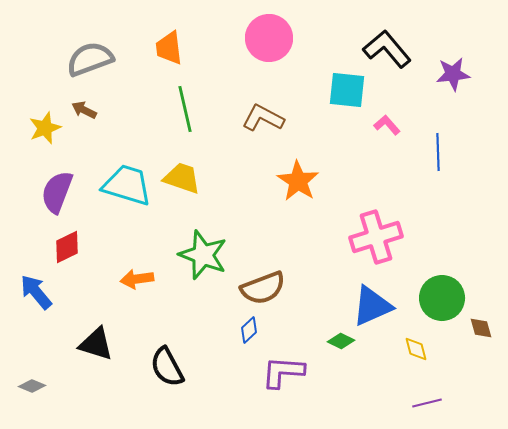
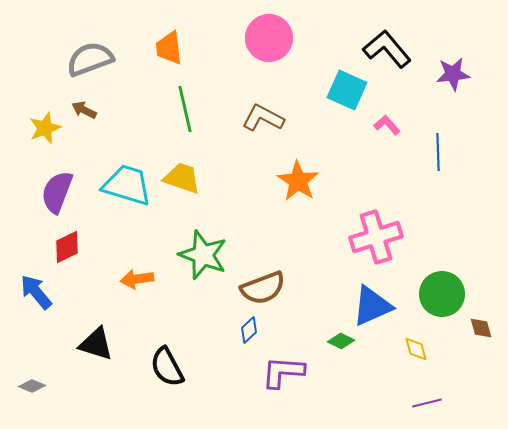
cyan square: rotated 18 degrees clockwise
green circle: moved 4 px up
